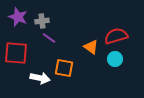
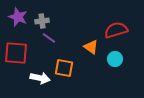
red semicircle: moved 6 px up
